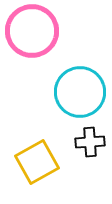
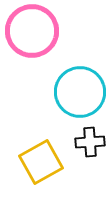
yellow square: moved 4 px right
